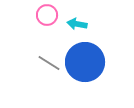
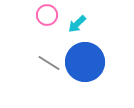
cyan arrow: rotated 54 degrees counterclockwise
